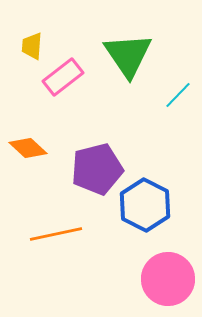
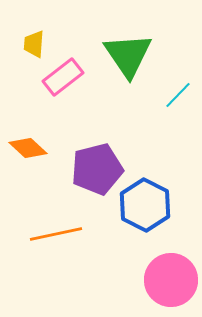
yellow trapezoid: moved 2 px right, 2 px up
pink circle: moved 3 px right, 1 px down
